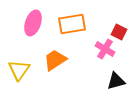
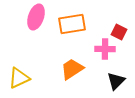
pink ellipse: moved 3 px right, 6 px up
pink cross: rotated 30 degrees counterclockwise
orange trapezoid: moved 17 px right, 9 px down
yellow triangle: moved 8 px down; rotated 30 degrees clockwise
black triangle: rotated 30 degrees counterclockwise
